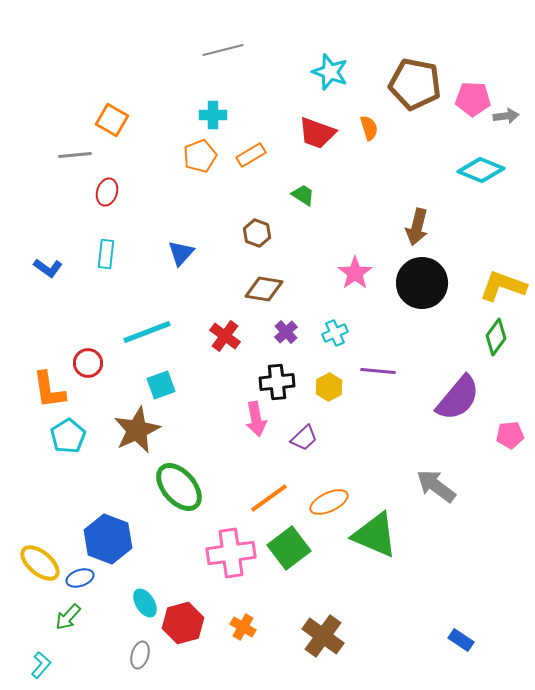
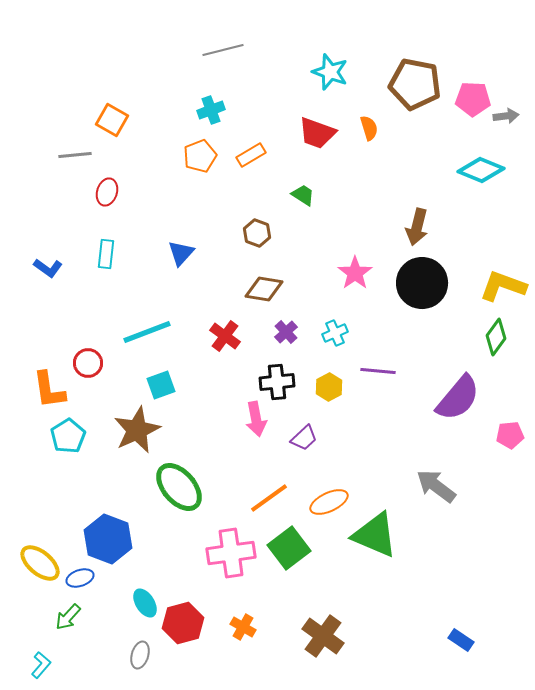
cyan cross at (213, 115): moved 2 px left, 5 px up; rotated 20 degrees counterclockwise
